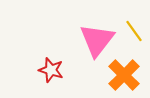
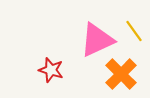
pink triangle: rotated 27 degrees clockwise
orange cross: moved 3 px left, 1 px up
